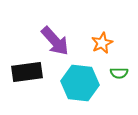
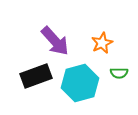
black rectangle: moved 9 px right, 4 px down; rotated 12 degrees counterclockwise
cyan hexagon: rotated 21 degrees counterclockwise
